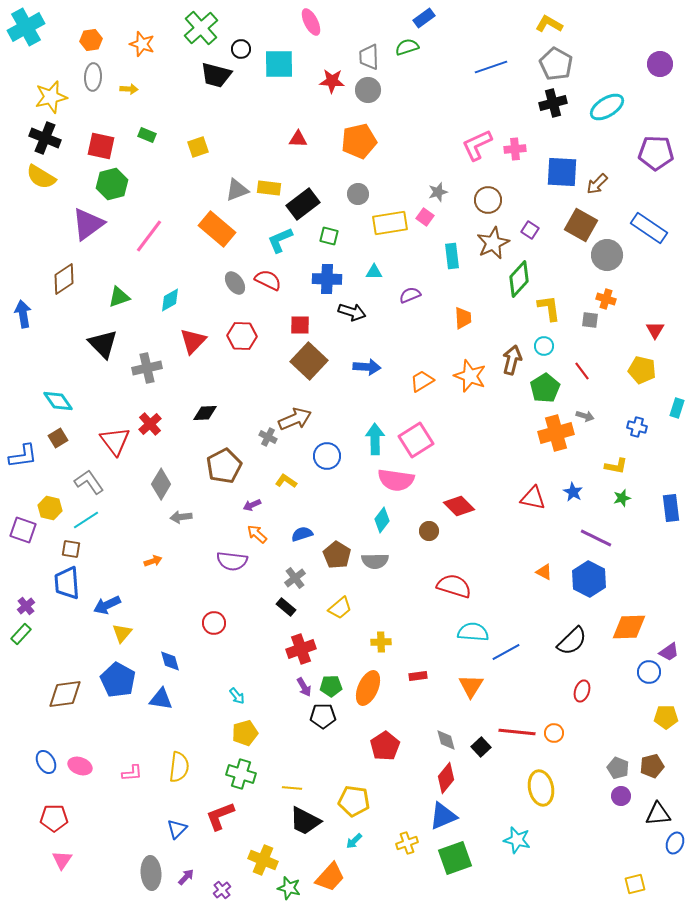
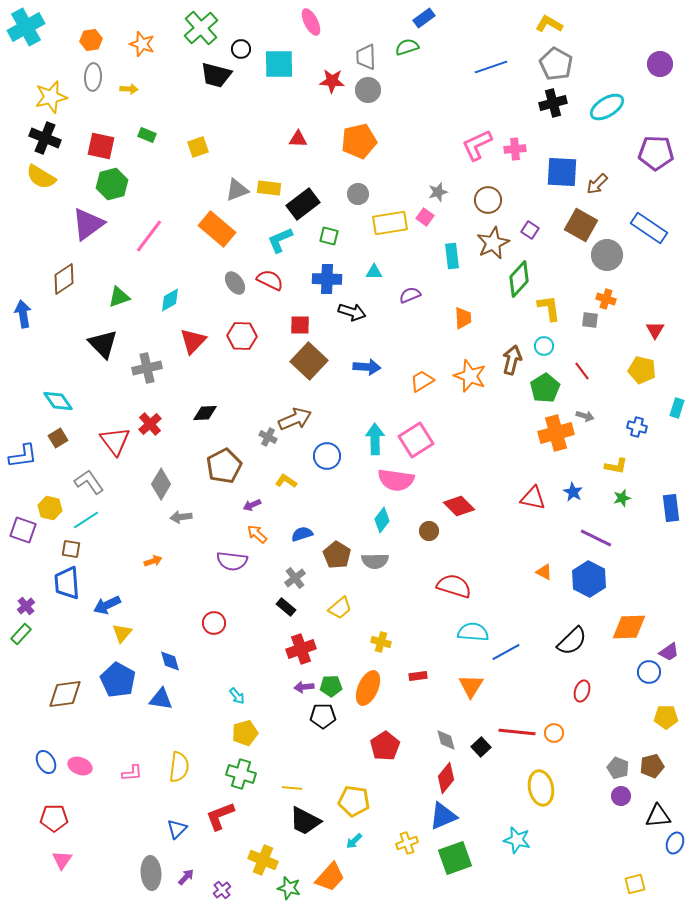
gray trapezoid at (369, 57): moved 3 px left
red semicircle at (268, 280): moved 2 px right
yellow cross at (381, 642): rotated 18 degrees clockwise
purple arrow at (304, 687): rotated 114 degrees clockwise
black triangle at (658, 814): moved 2 px down
